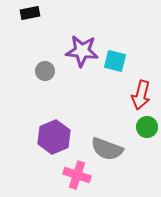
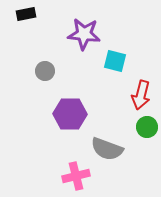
black rectangle: moved 4 px left, 1 px down
purple star: moved 2 px right, 17 px up
purple hexagon: moved 16 px right, 23 px up; rotated 24 degrees clockwise
pink cross: moved 1 px left, 1 px down; rotated 32 degrees counterclockwise
